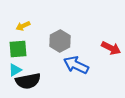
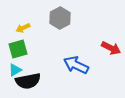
yellow arrow: moved 2 px down
gray hexagon: moved 23 px up
green square: rotated 12 degrees counterclockwise
